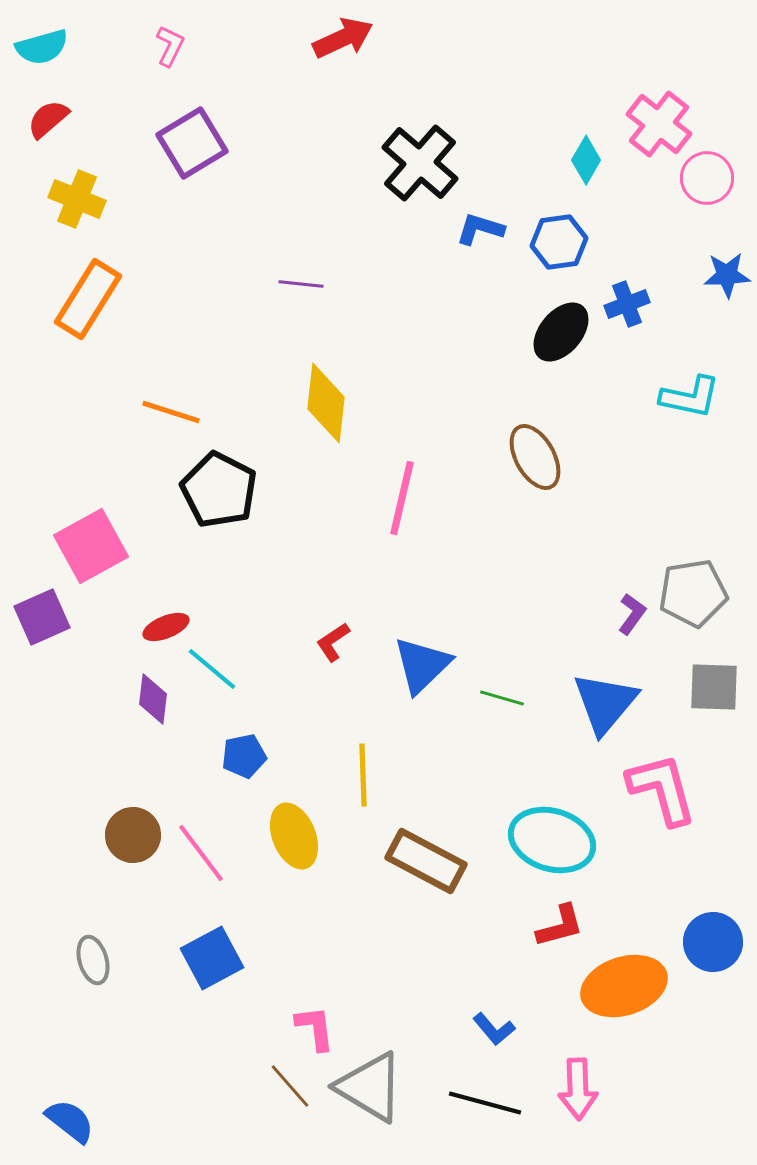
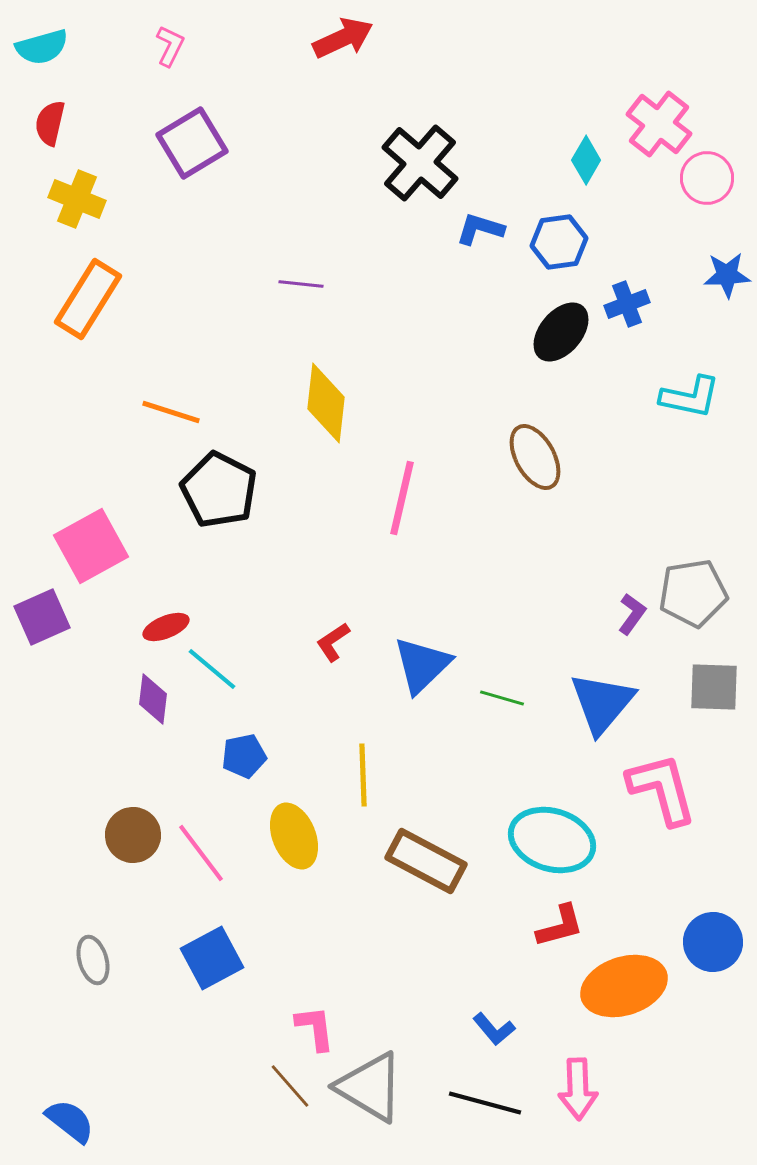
red semicircle at (48, 119): moved 2 px right, 4 px down; rotated 36 degrees counterclockwise
blue triangle at (605, 703): moved 3 px left
